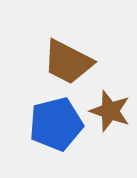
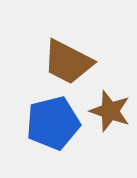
blue pentagon: moved 3 px left, 1 px up
